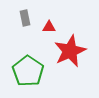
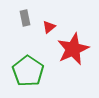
red triangle: rotated 40 degrees counterclockwise
red star: moved 3 px right, 2 px up
